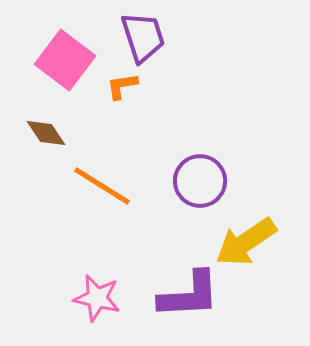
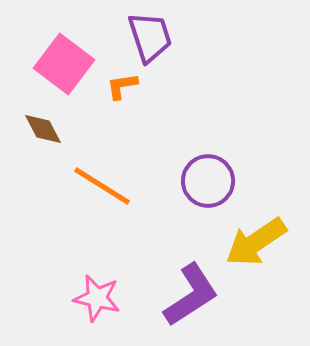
purple trapezoid: moved 7 px right
pink square: moved 1 px left, 4 px down
brown diamond: moved 3 px left, 4 px up; rotated 6 degrees clockwise
purple circle: moved 8 px right
yellow arrow: moved 10 px right
purple L-shape: moved 2 px right; rotated 30 degrees counterclockwise
